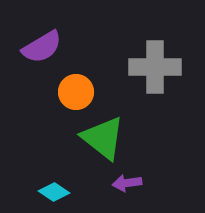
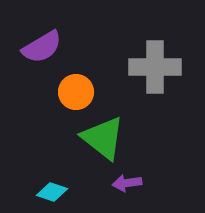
cyan diamond: moved 2 px left; rotated 16 degrees counterclockwise
